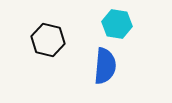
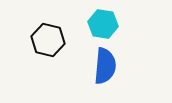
cyan hexagon: moved 14 px left
